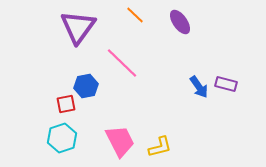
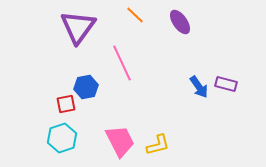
pink line: rotated 21 degrees clockwise
blue hexagon: moved 1 px down
yellow L-shape: moved 2 px left, 2 px up
